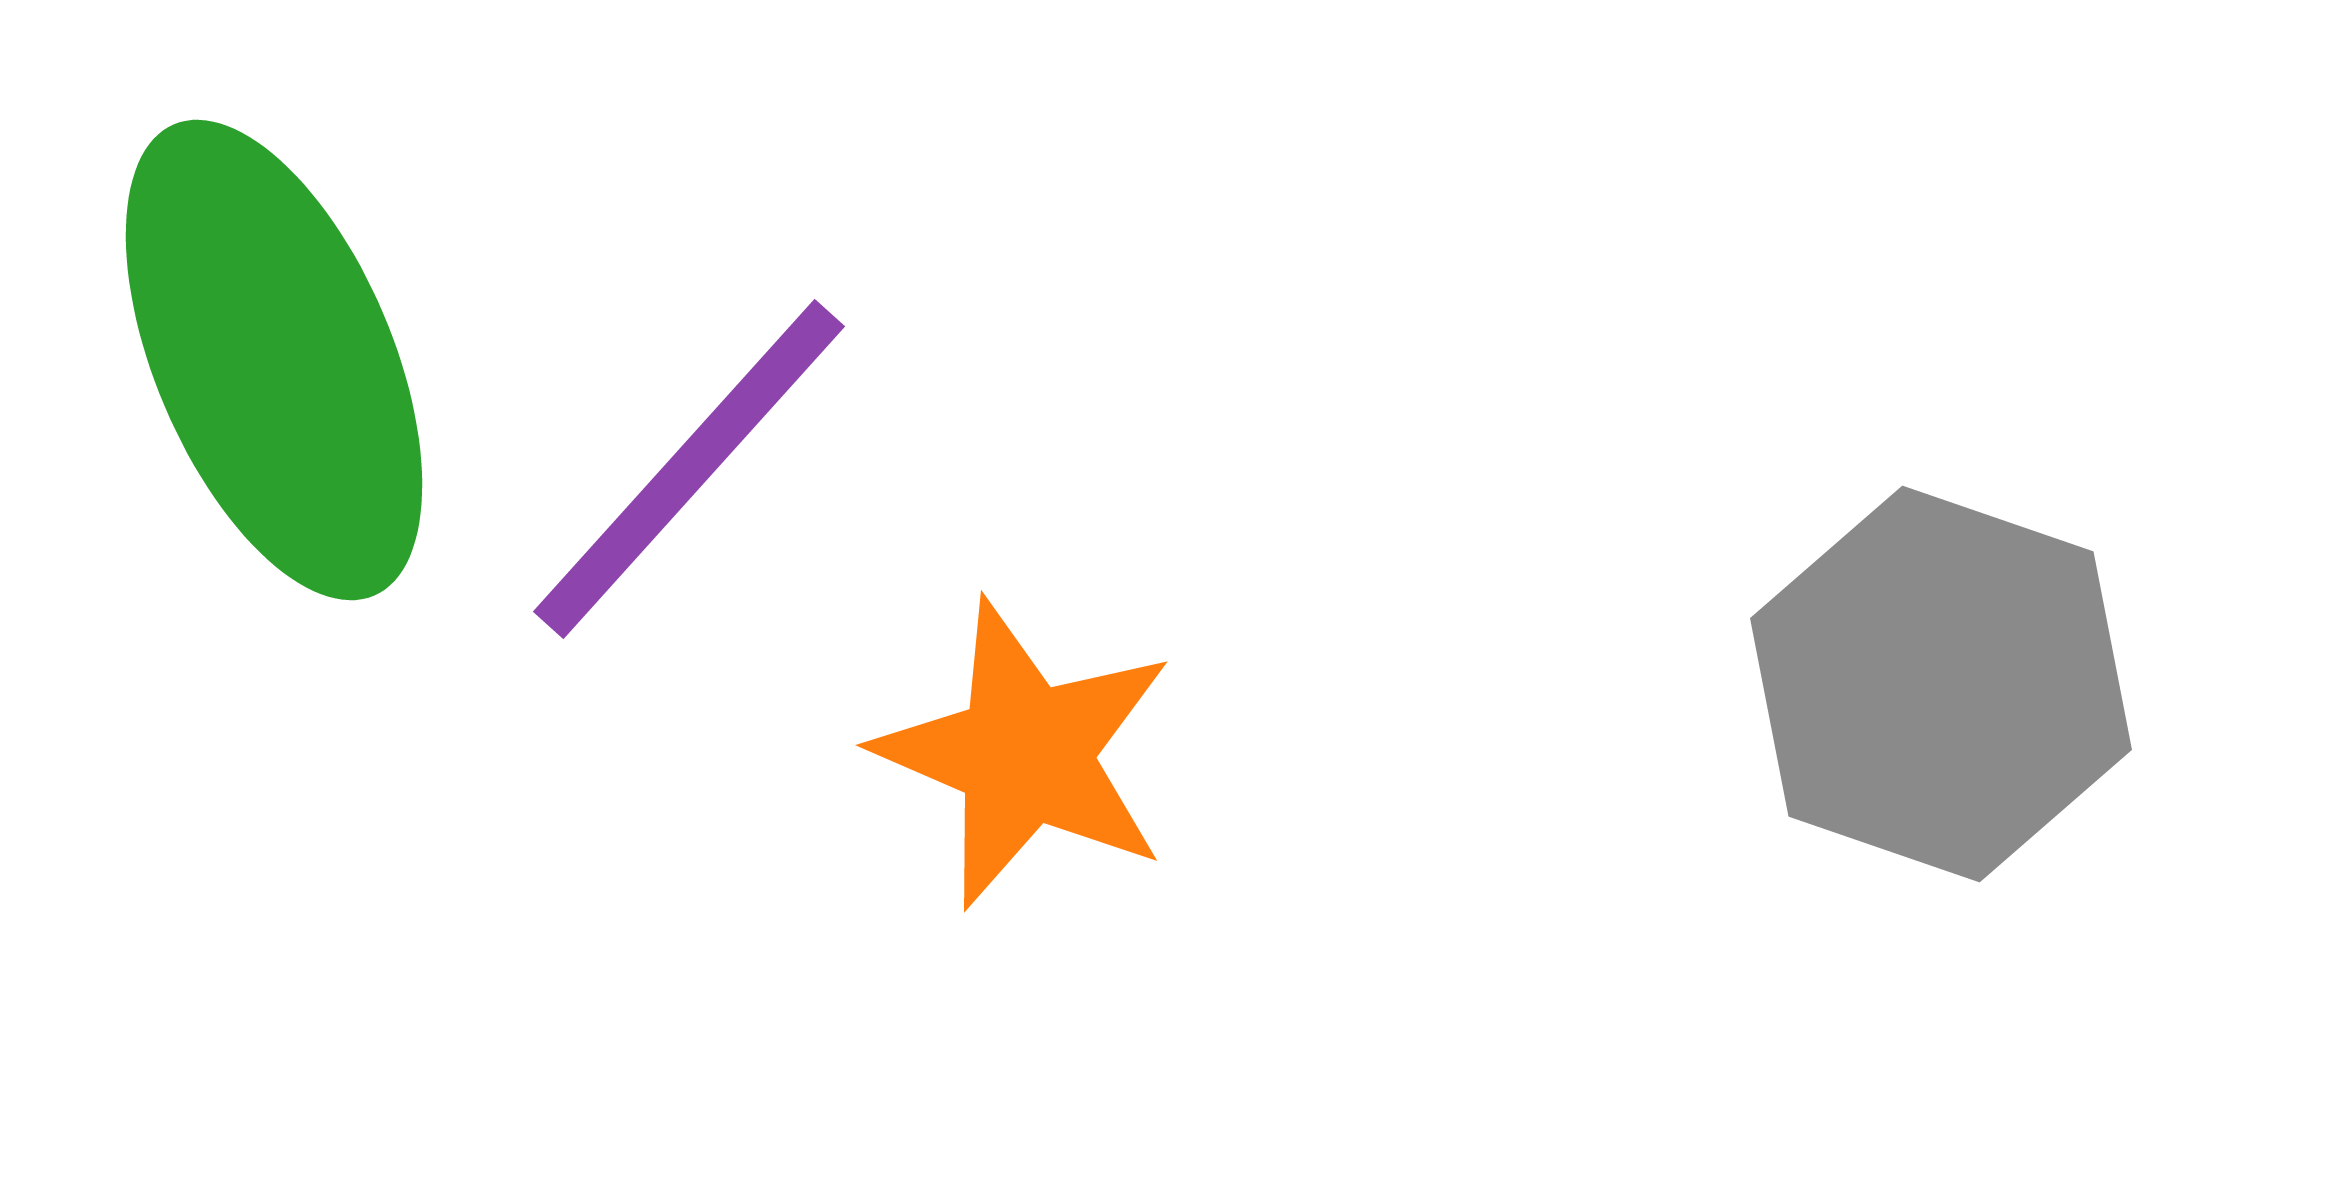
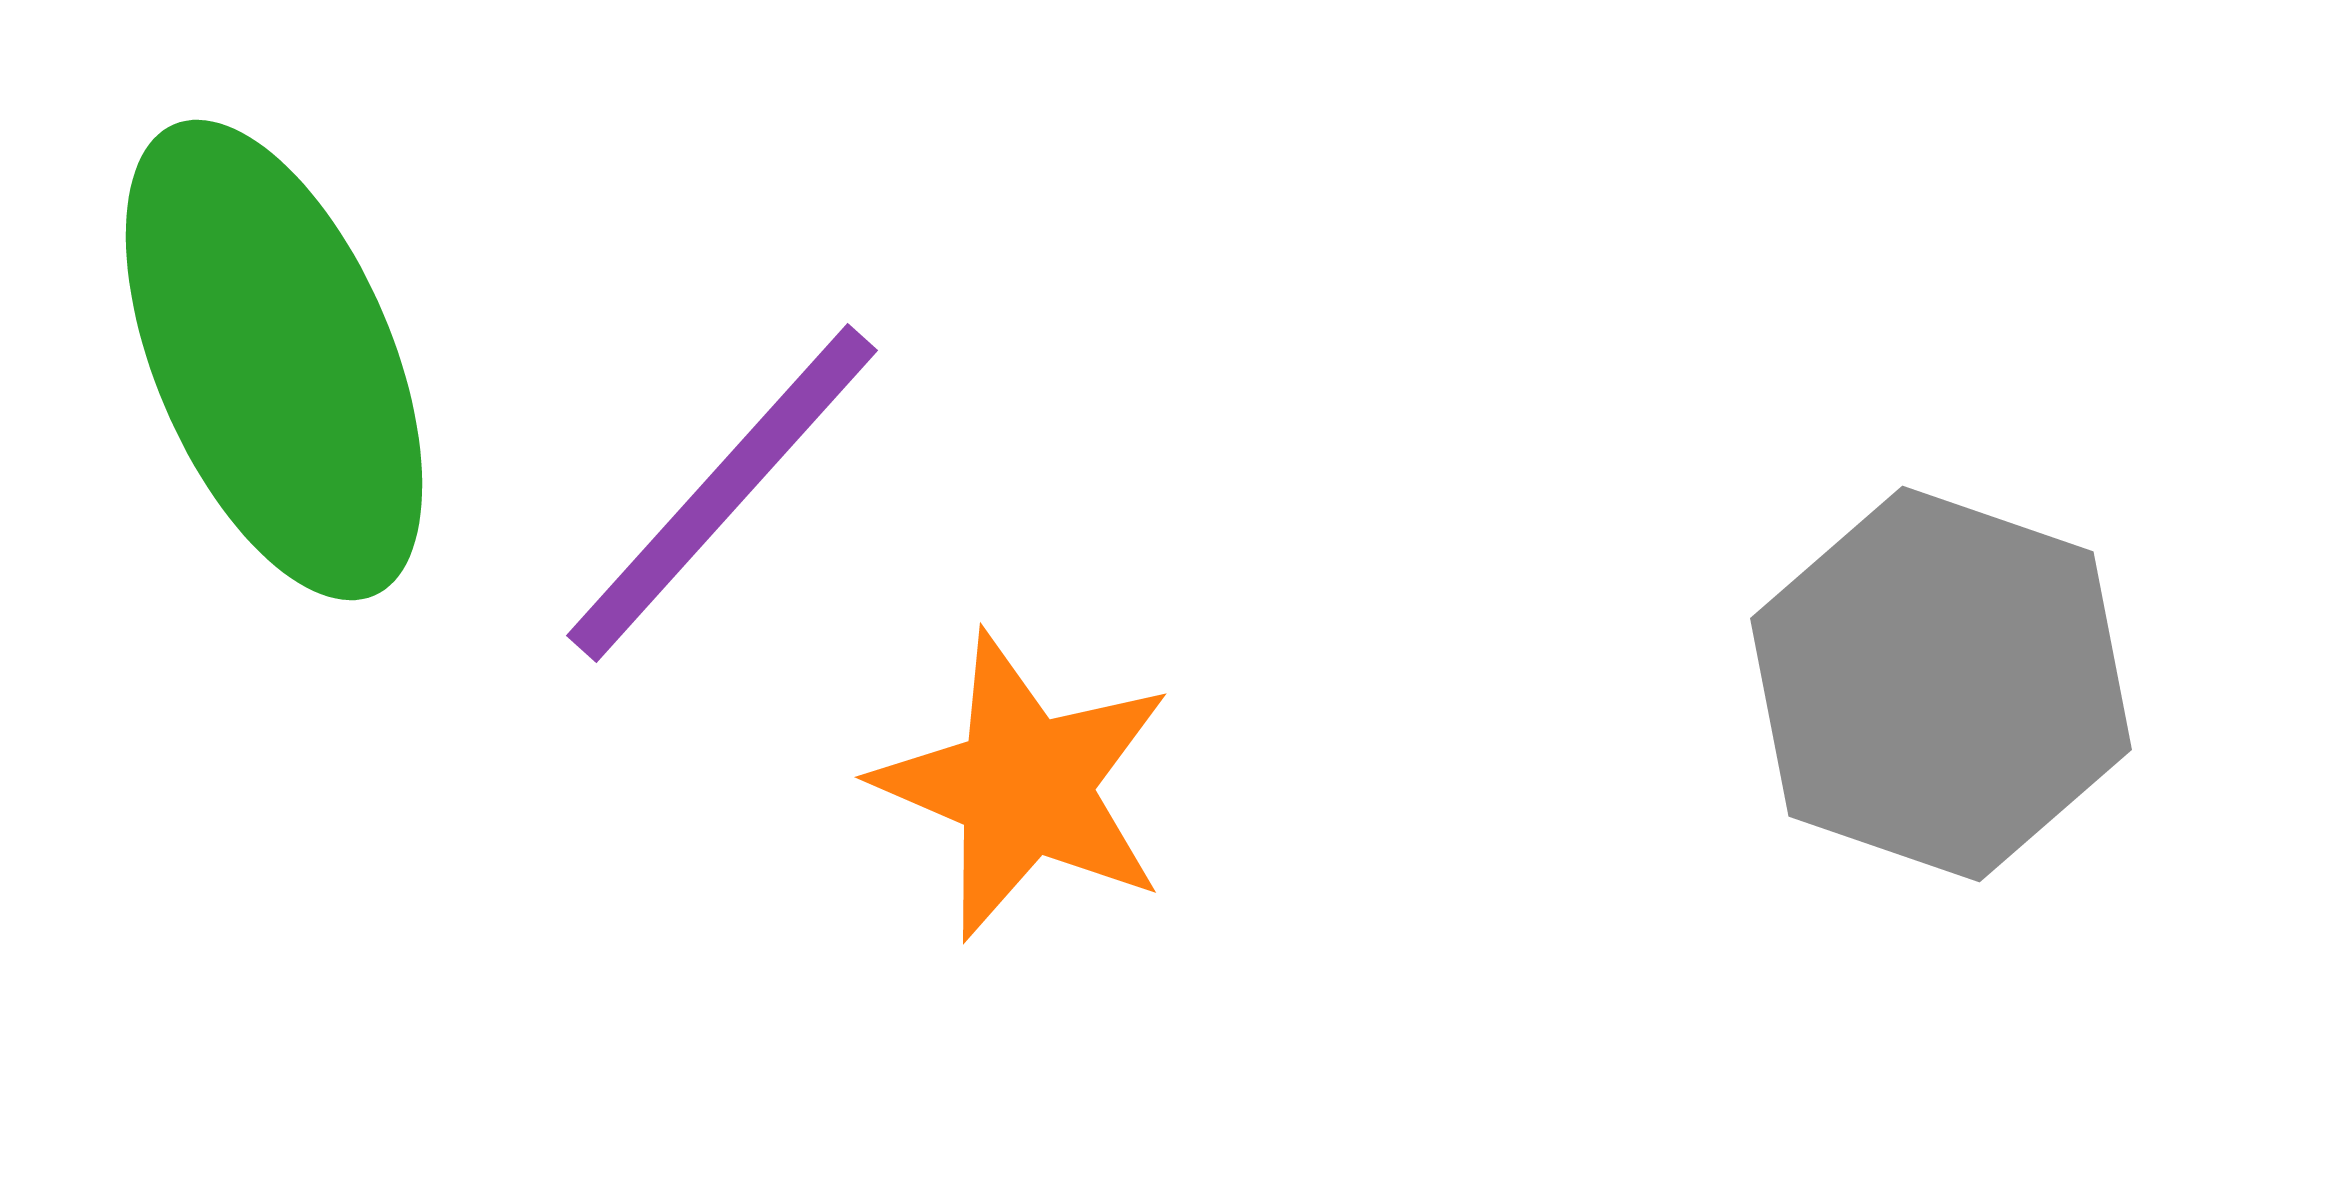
purple line: moved 33 px right, 24 px down
orange star: moved 1 px left, 32 px down
